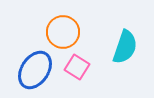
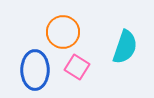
blue ellipse: rotated 33 degrees counterclockwise
